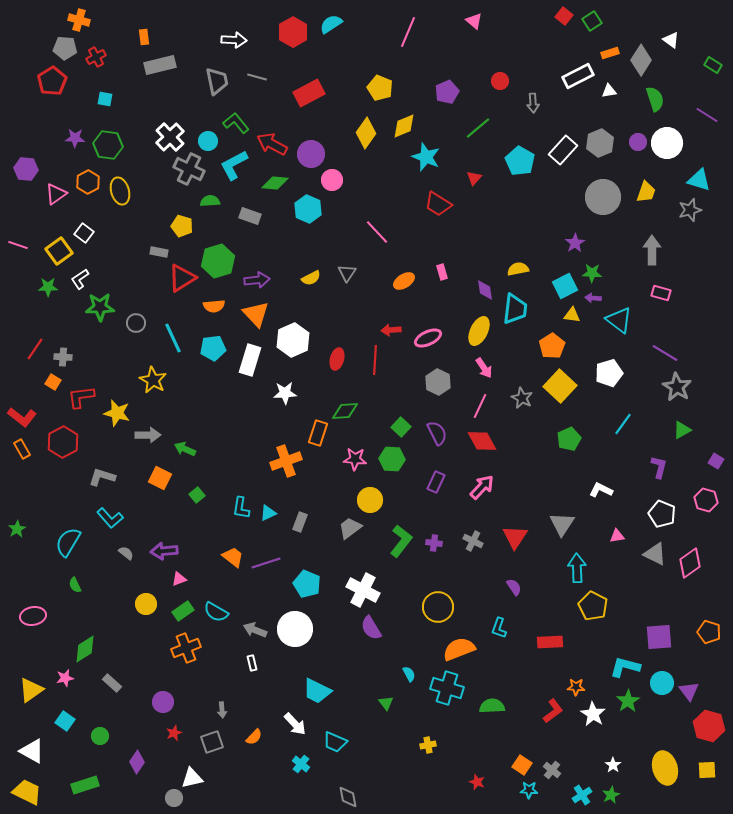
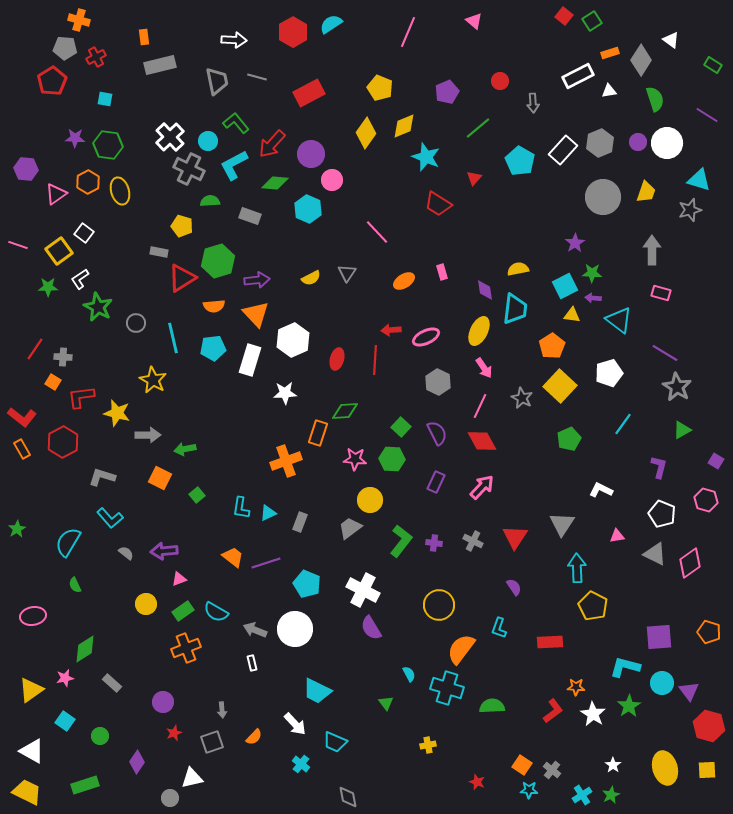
red arrow at (272, 144): rotated 76 degrees counterclockwise
green star at (100, 307): moved 2 px left; rotated 28 degrees clockwise
cyan line at (173, 338): rotated 12 degrees clockwise
pink ellipse at (428, 338): moved 2 px left, 1 px up
green arrow at (185, 449): rotated 35 degrees counterclockwise
yellow circle at (438, 607): moved 1 px right, 2 px up
orange semicircle at (459, 649): moved 2 px right; rotated 32 degrees counterclockwise
green star at (628, 701): moved 1 px right, 5 px down
gray circle at (174, 798): moved 4 px left
